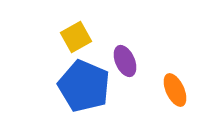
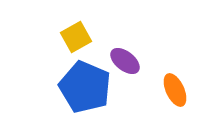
purple ellipse: rotated 28 degrees counterclockwise
blue pentagon: moved 1 px right, 1 px down
